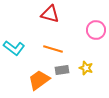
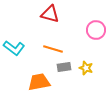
gray rectangle: moved 2 px right, 3 px up
orange trapezoid: moved 2 px down; rotated 25 degrees clockwise
